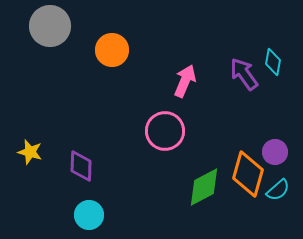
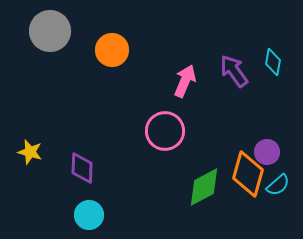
gray circle: moved 5 px down
purple arrow: moved 10 px left, 3 px up
purple circle: moved 8 px left
purple diamond: moved 1 px right, 2 px down
cyan semicircle: moved 5 px up
